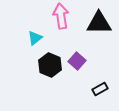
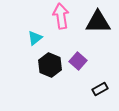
black triangle: moved 1 px left, 1 px up
purple square: moved 1 px right
